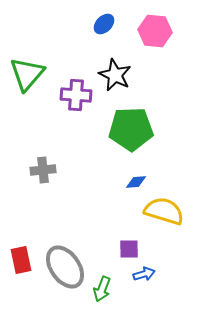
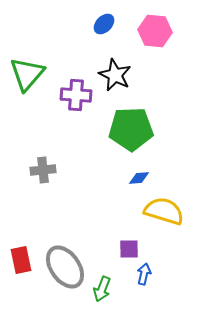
blue diamond: moved 3 px right, 4 px up
blue arrow: rotated 60 degrees counterclockwise
